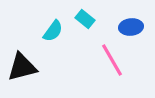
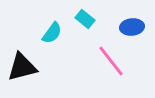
blue ellipse: moved 1 px right
cyan semicircle: moved 1 px left, 2 px down
pink line: moved 1 px left, 1 px down; rotated 8 degrees counterclockwise
